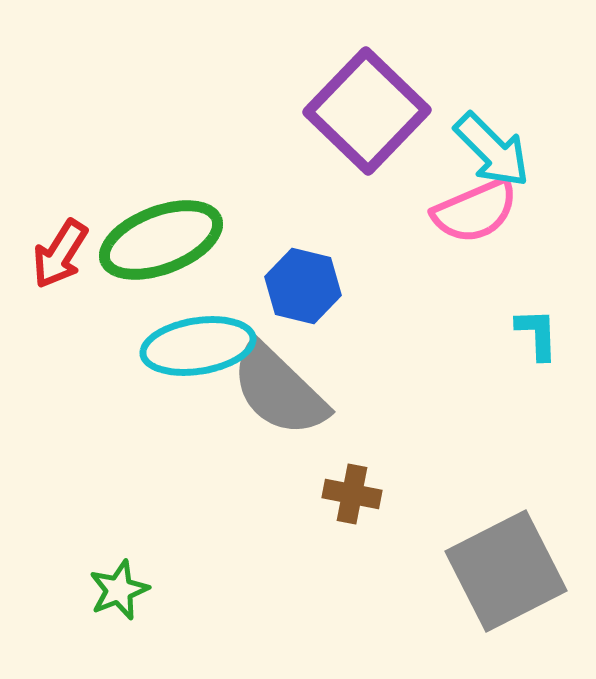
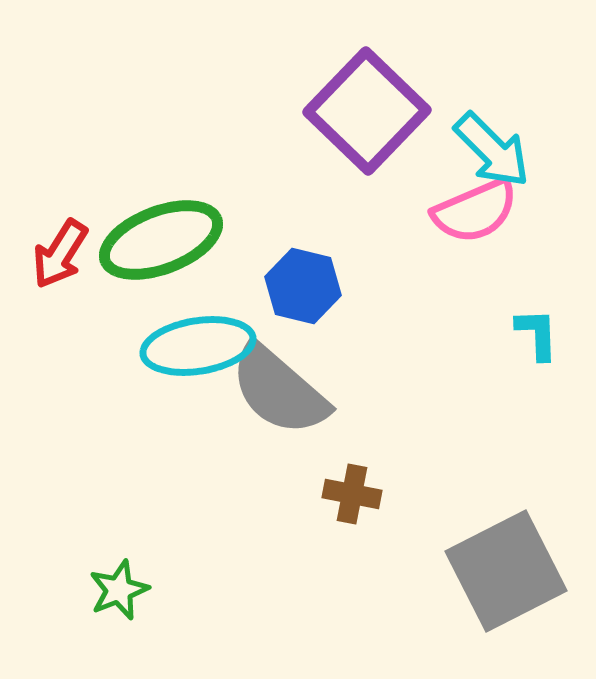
gray semicircle: rotated 3 degrees counterclockwise
